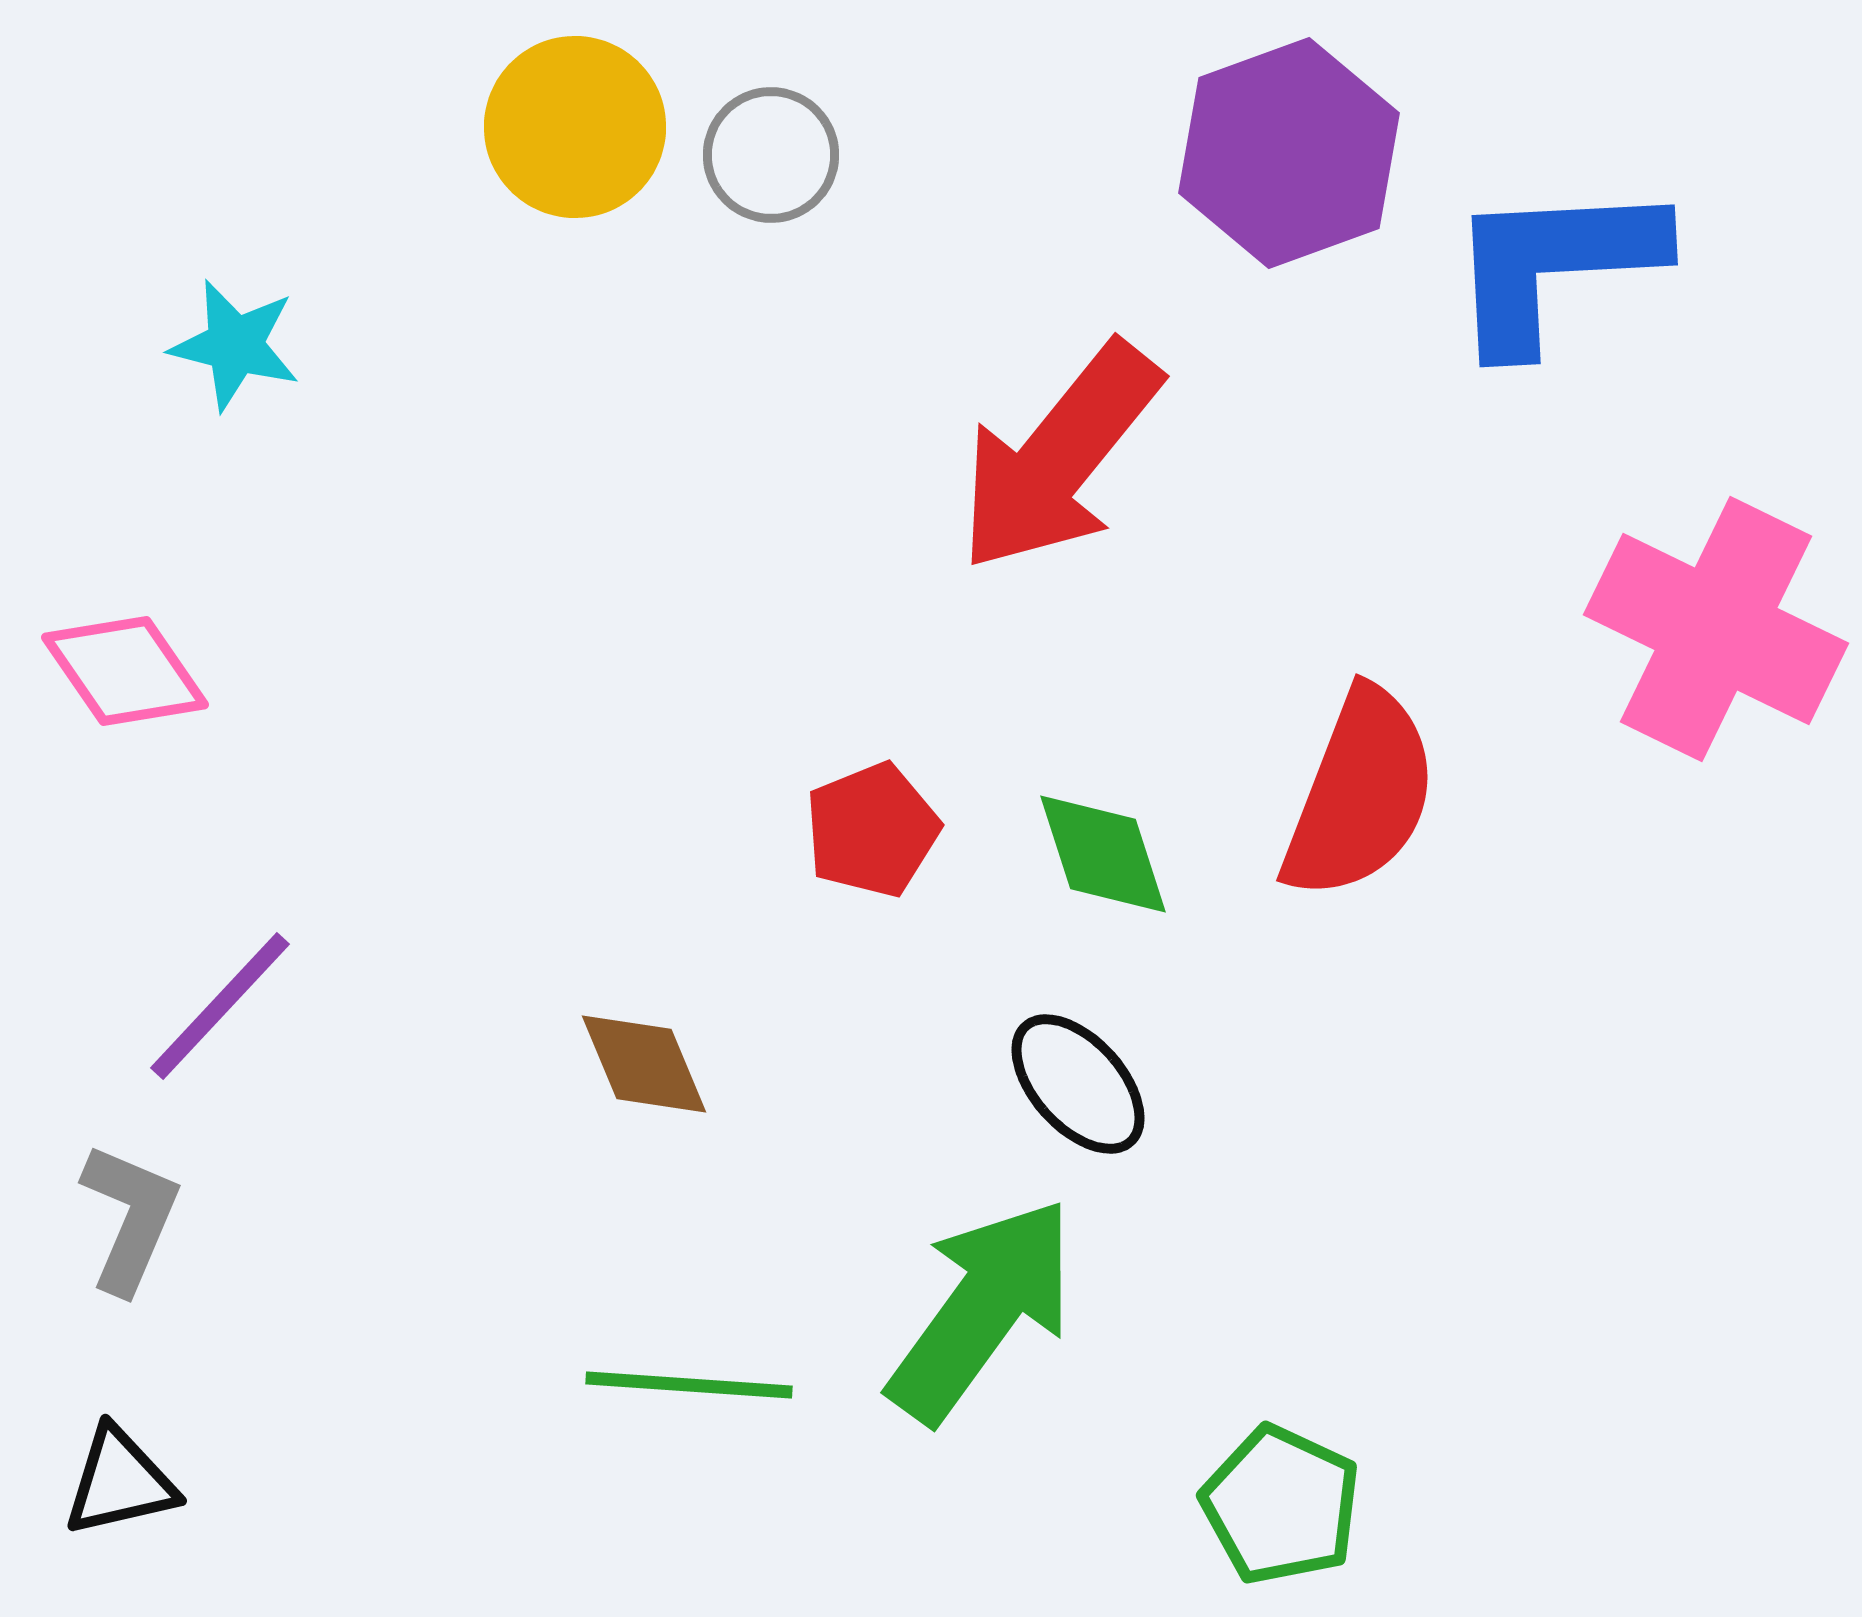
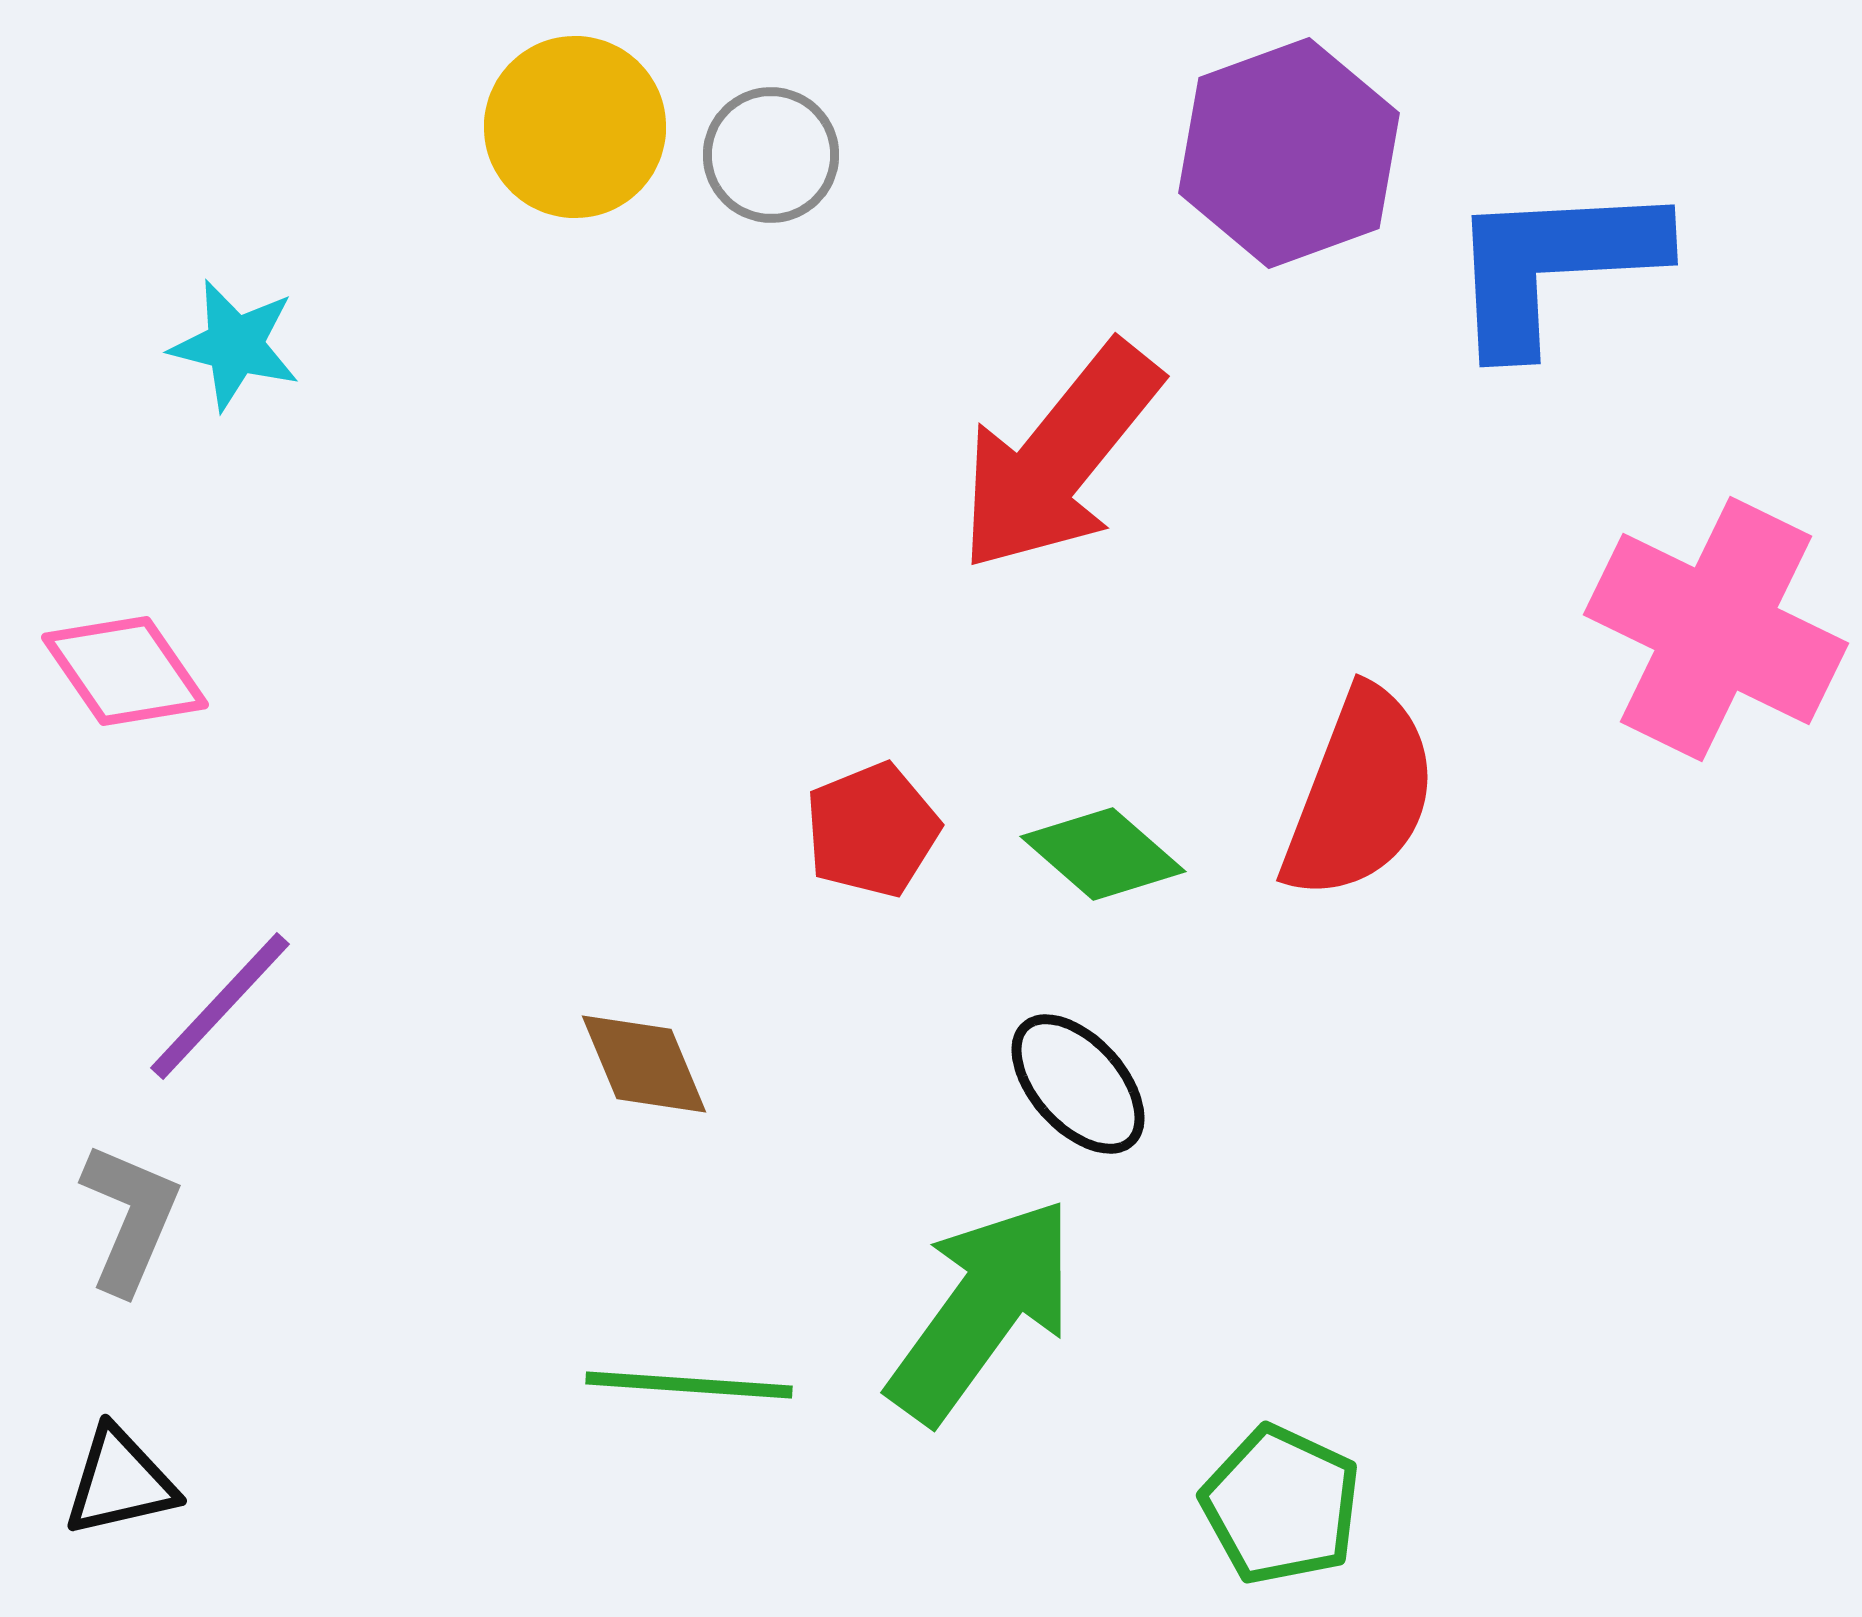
green diamond: rotated 31 degrees counterclockwise
